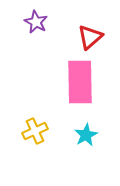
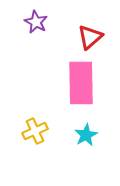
pink rectangle: moved 1 px right, 1 px down
